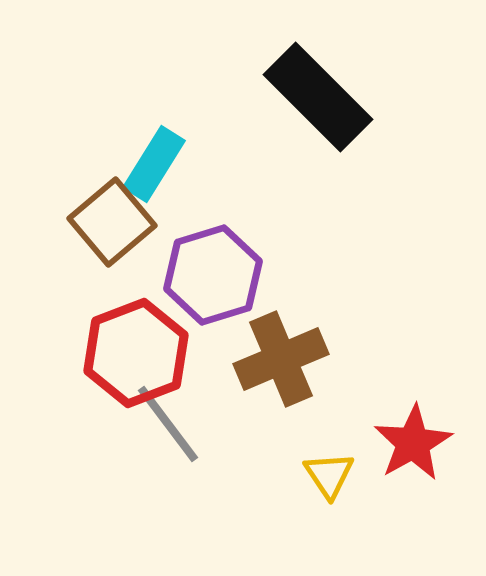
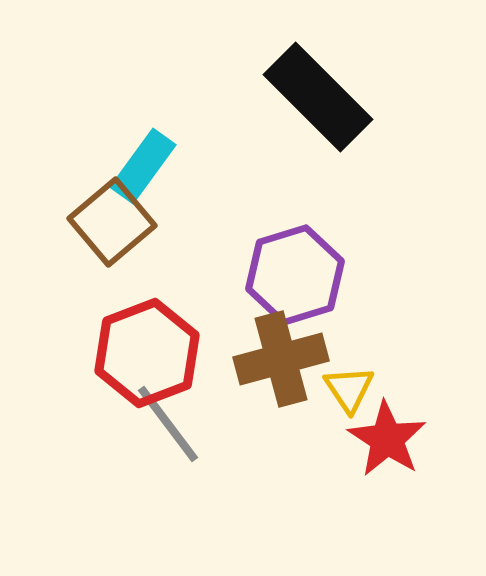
cyan rectangle: moved 11 px left, 2 px down; rotated 4 degrees clockwise
purple hexagon: moved 82 px right
red hexagon: moved 11 px right
brown cross: rotated 8 degrees clockwise
red star: moved 26 px left, 4 px up; rotated 10 degrees counterclockwise
yellow triangle: moved 20 px right, 86 px up
